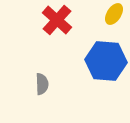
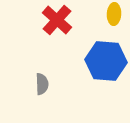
yellow ellipse: rotated 30 degrees counterclockwise
